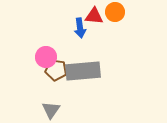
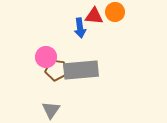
gray rectangle: moved 2 px left, 1 px up
